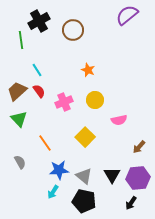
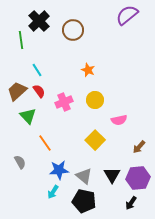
black cross: rotated 15 degrees counterclockwise
green triangle: moved 9 px right, 3 px up
yellow square: moved 10 px right, 3 px down
